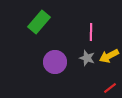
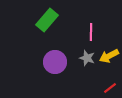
green rectangle: moved 8 px right, 2 px up
